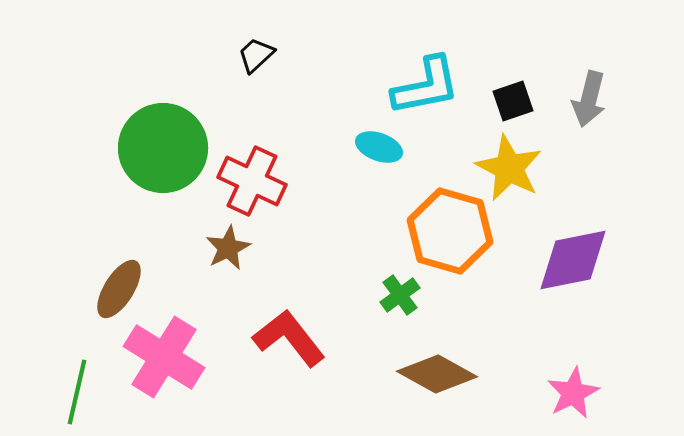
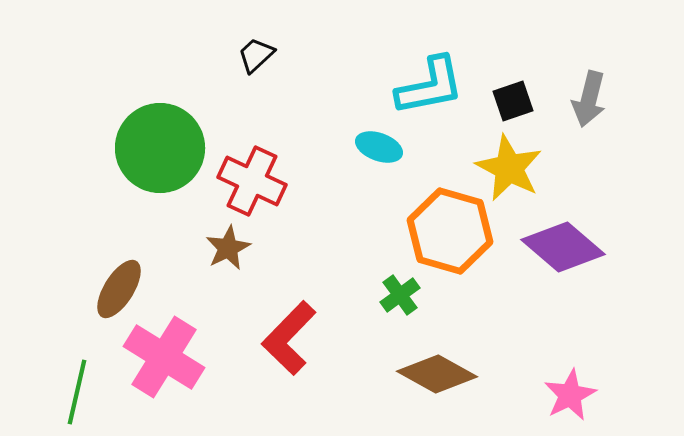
cyan L-shape: moved 4 px right
green circle: moved 3 px left
purple diamond: moved 10 px left, 13 px up; rotated 52 degrees clockwise
red L-shape: rotated 98 degrees counterclockwise
pink star: moved 3 px left, 2 px down
